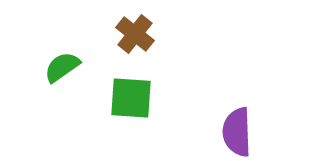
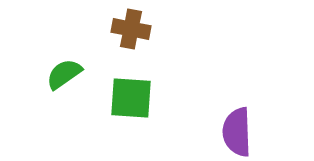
brown cross: moved 4 px left, 5 px up; rotated 27 degrees counterclockwise
green semicircle: moved 2 px right, 7 px down
